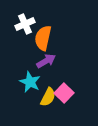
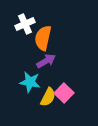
cyan star: rotated 15 degrees counterclockwise
